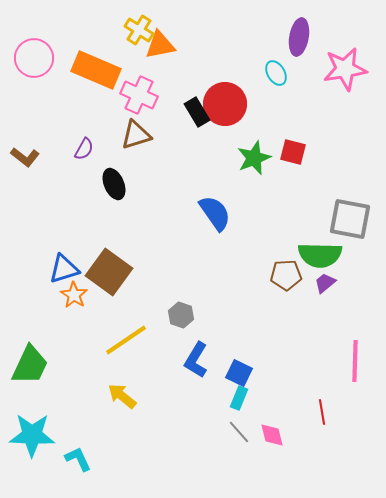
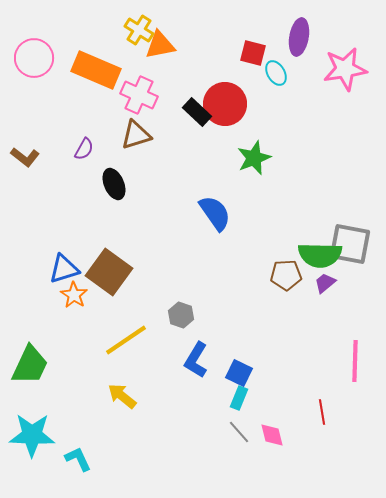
black rectangle: rotated 16 degrees counterclockwise
red square: moved 40 px left, 99 px up
gray square: moved 25 px down
